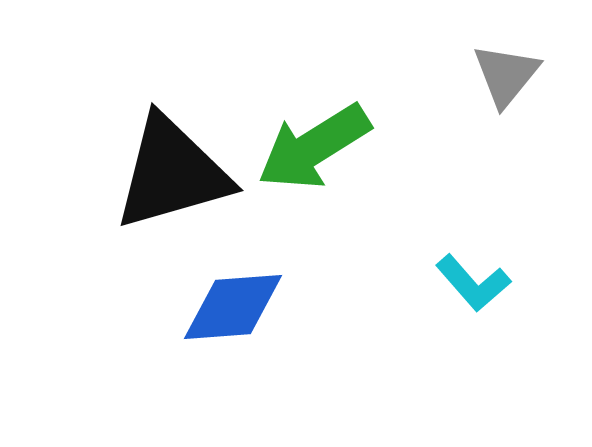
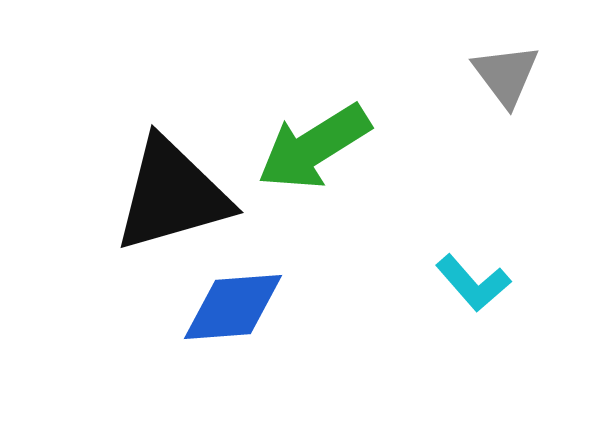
gray triangle: rotated 16 degrees counterclockwise
black triangle: moved 22 px down
